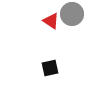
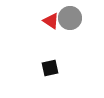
gray circle: moved 2 px left, 4 px down
